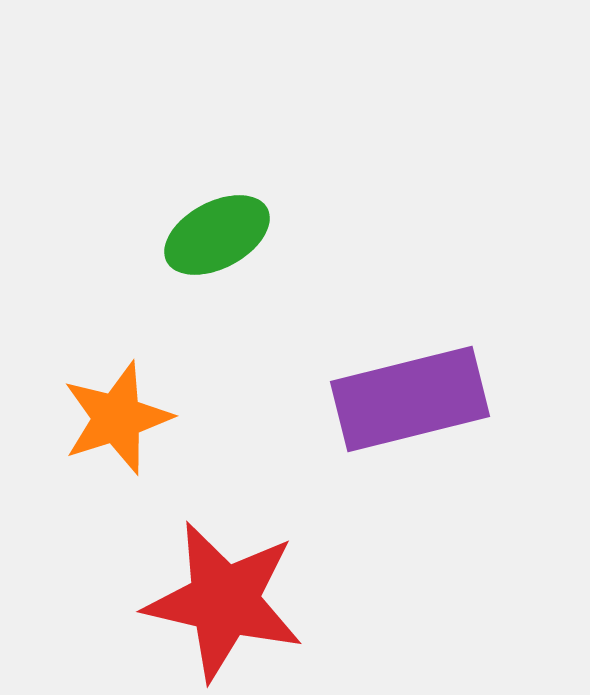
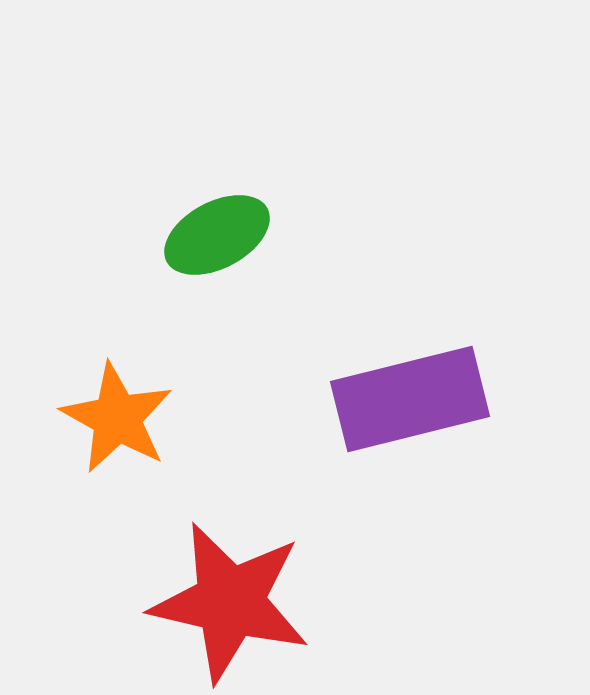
orange star: rotated 25 degrees counterclockwise
red star: moved 6 px right, 1 px down
